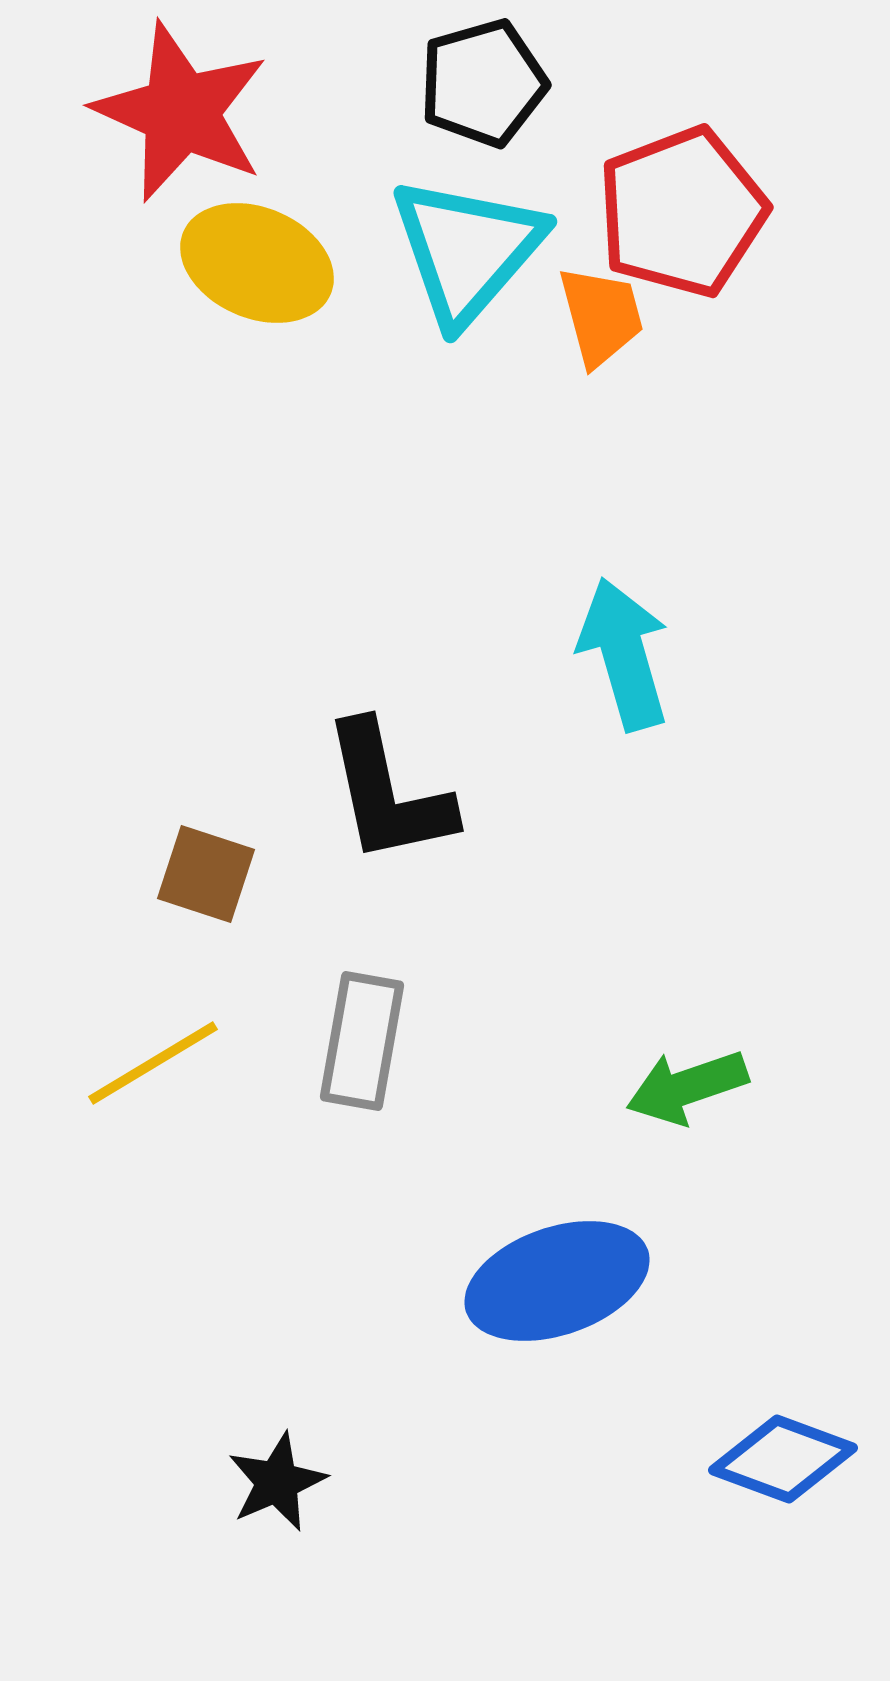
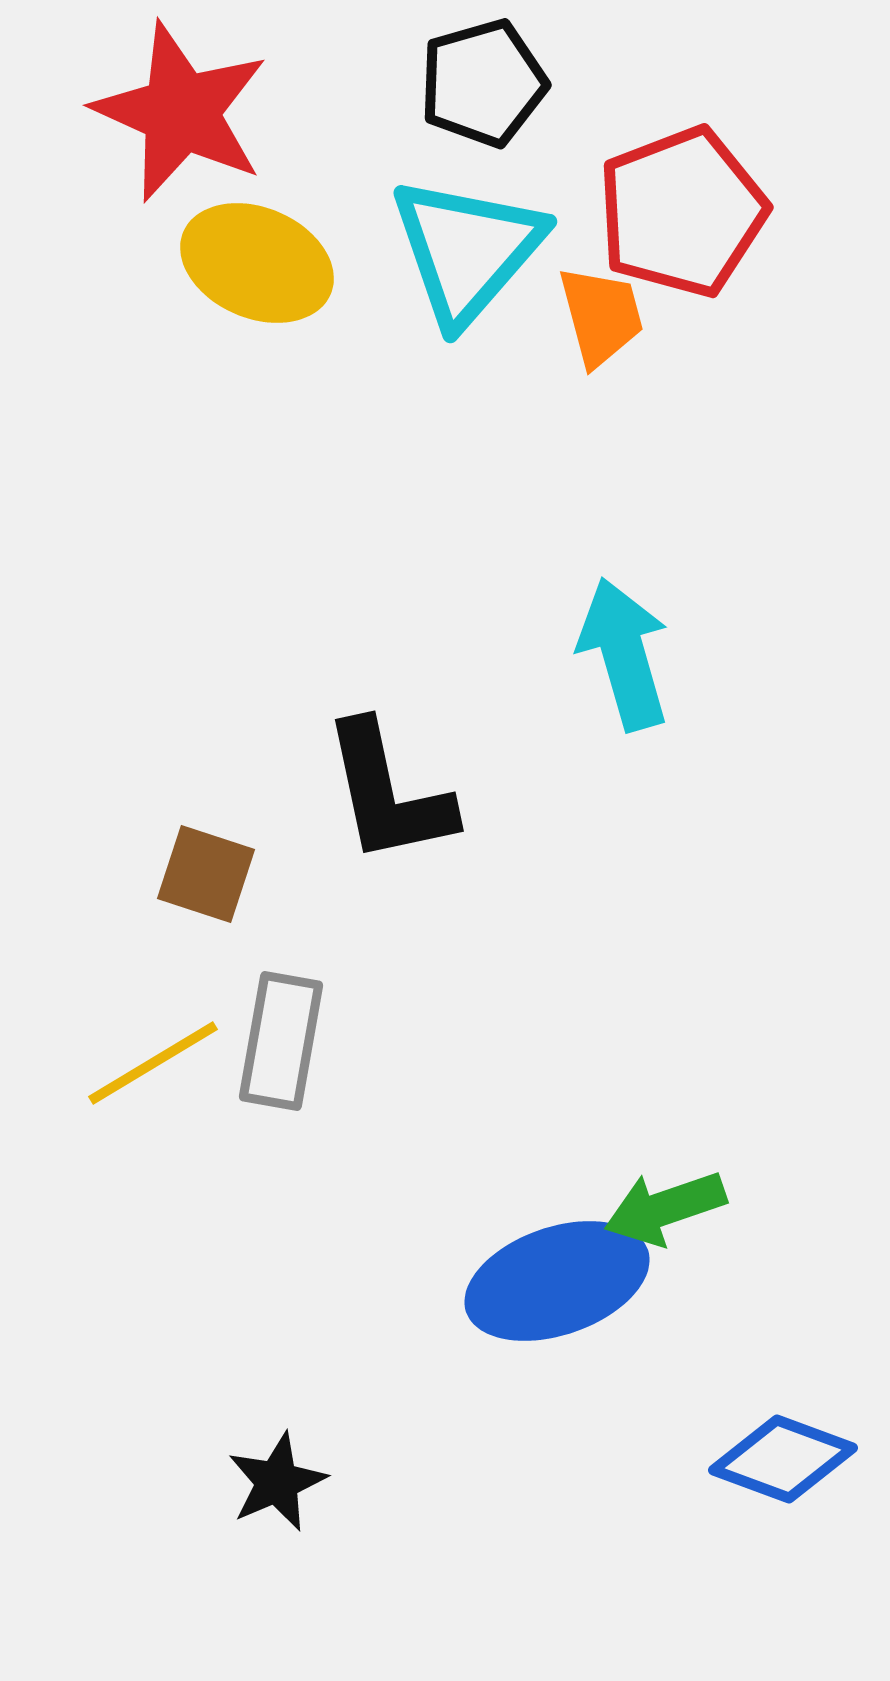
gray rectangle: moved 81 px left
green arrow: moved 22 px left, 121 px down
